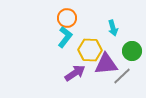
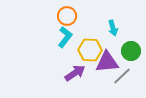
orange circle: moved 2 px up
green circle: moved 1 px left
purple triangle: moved 1 px right, 2 px up
